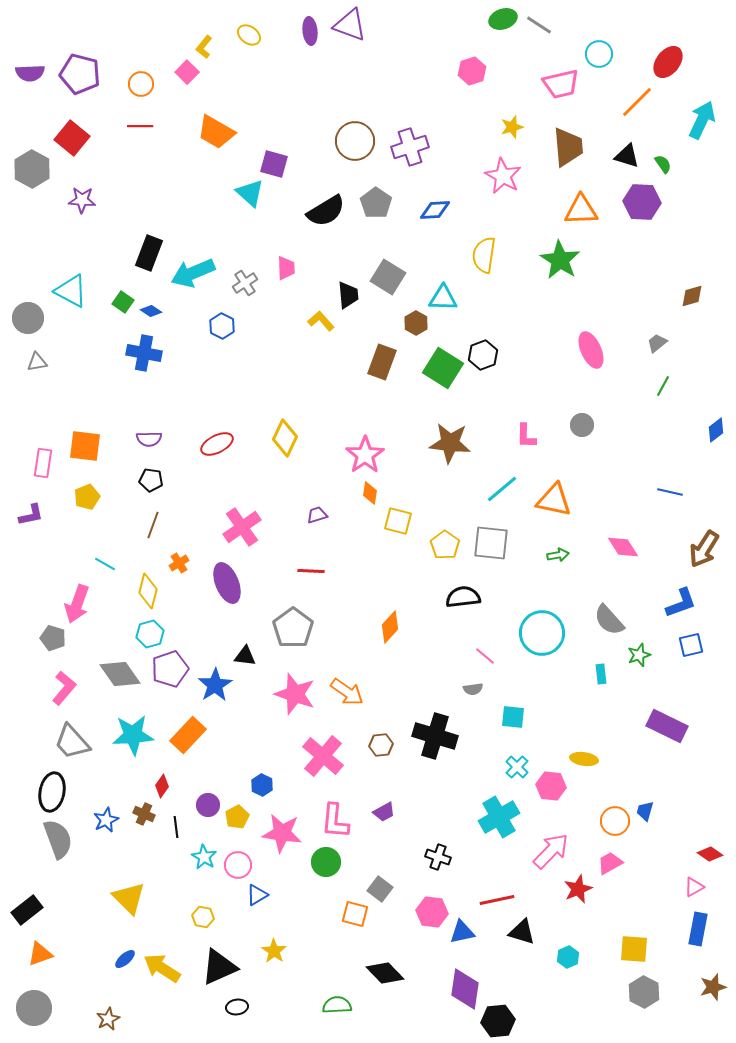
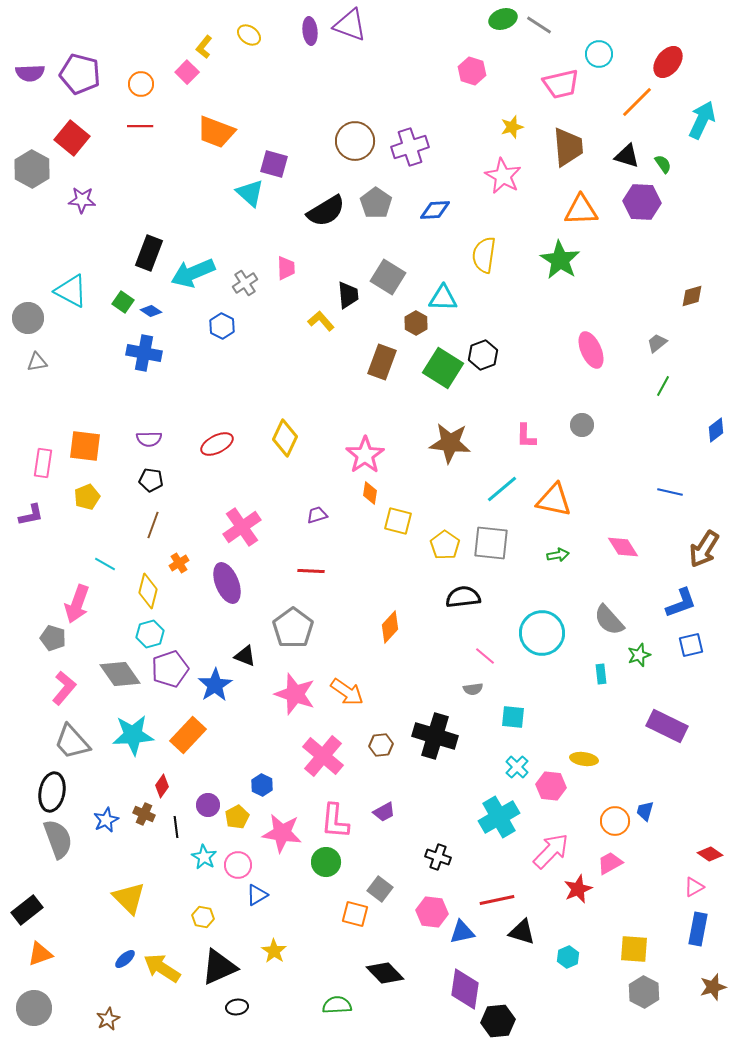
pink hexagon at (472, 71): rotated 24 degrees counterclockwise
orange trapezoid at (216, 132): rotated 9 degrees counterclockwise
black triangle at (245, 656): rotated 15 degrees clockwise
